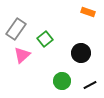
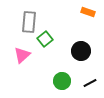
gray rectangle: moved 13 px right, 7 px up; rotated 30 degrees counterclockwise
black circle: moved 2 px up
black line: moved 2 px up
